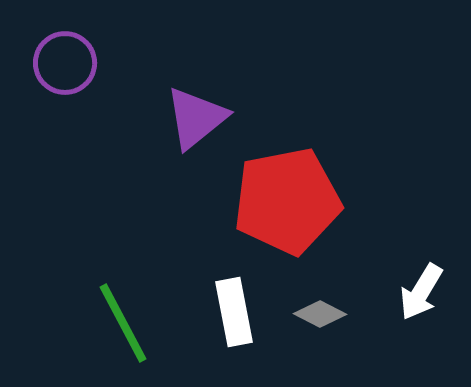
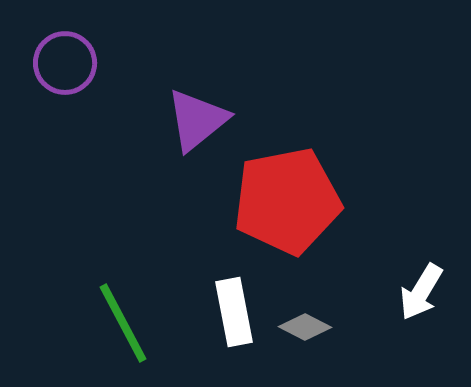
purple triangle: moved 1 px right, 2 px down
gray diamond: moved 15 px left, 13 px down
